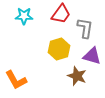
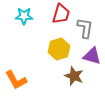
red trapezoid: rotated 20 degrees counterclockwise
brown star: moved 3 px left
